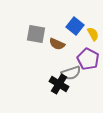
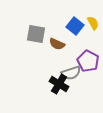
yellow semicircle: moved 11 px up
purple pentagon: moved 2 px down
